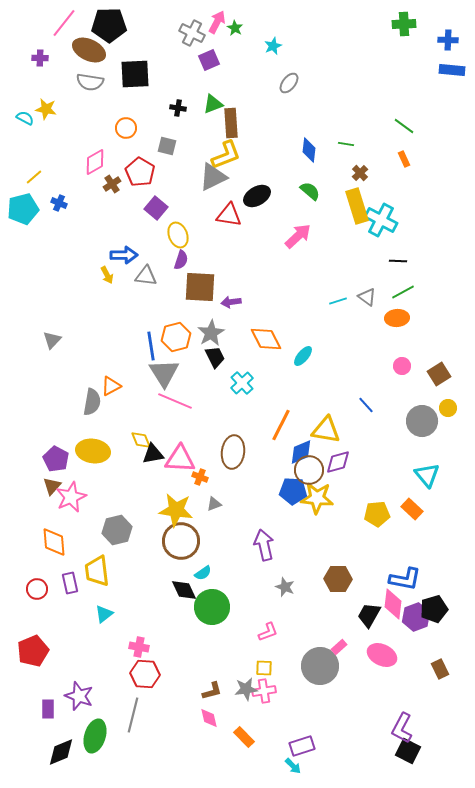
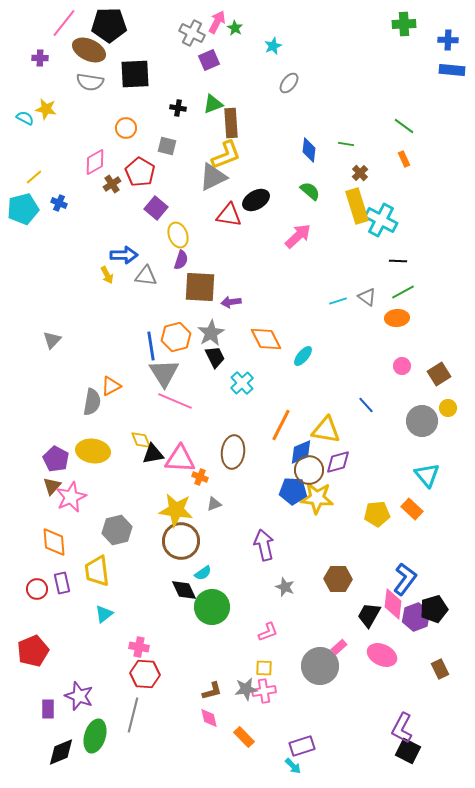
black ellipse at (257, 196): moved 1 px left, 4 px down
blue L-shape at (405, 579): rotated 64 degrees counterclockwise
purple rectangle at (70, 583): moved 8 px left
